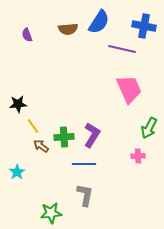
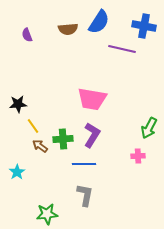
pink trapezoid: moved 37 px left, 10 px down; rotated 124 degrees clockwise
green cross: moved 1 px left, 2 px down
brown arrow: moved 1 px left
green star: moved 4 px left, 1 px down
